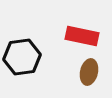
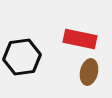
red rectangle: moved 2 px left, 3 px down
